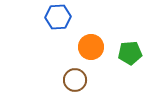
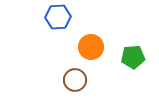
green pentagon: moved 3 px right, 4 px down
